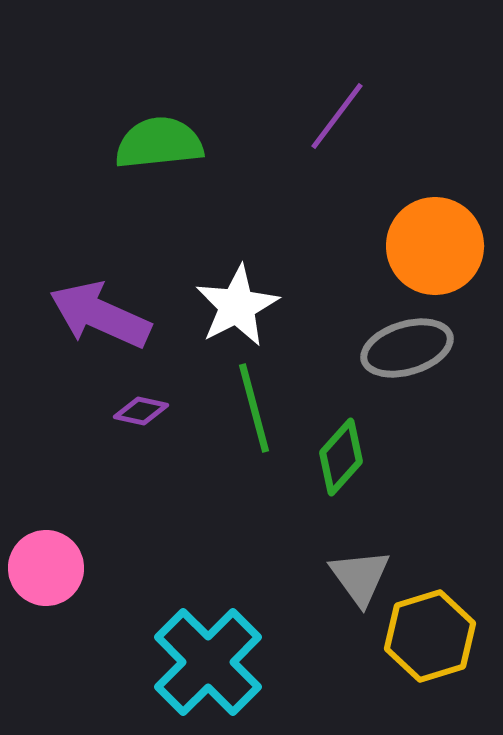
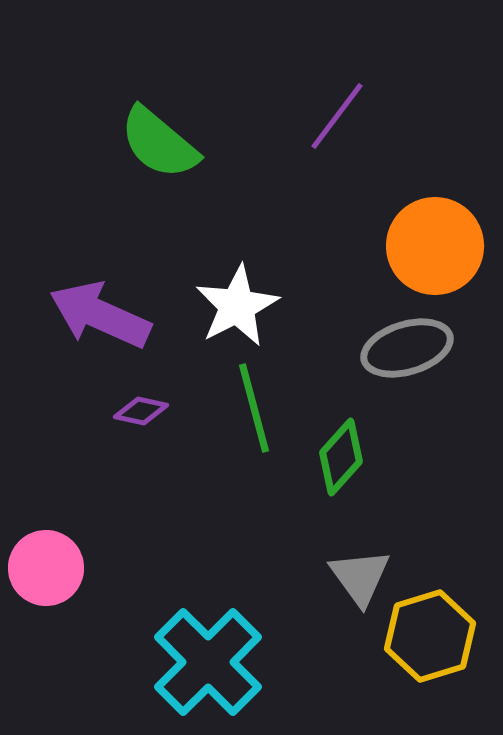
green semicircle: rotated 134 degrees counterclockwise
